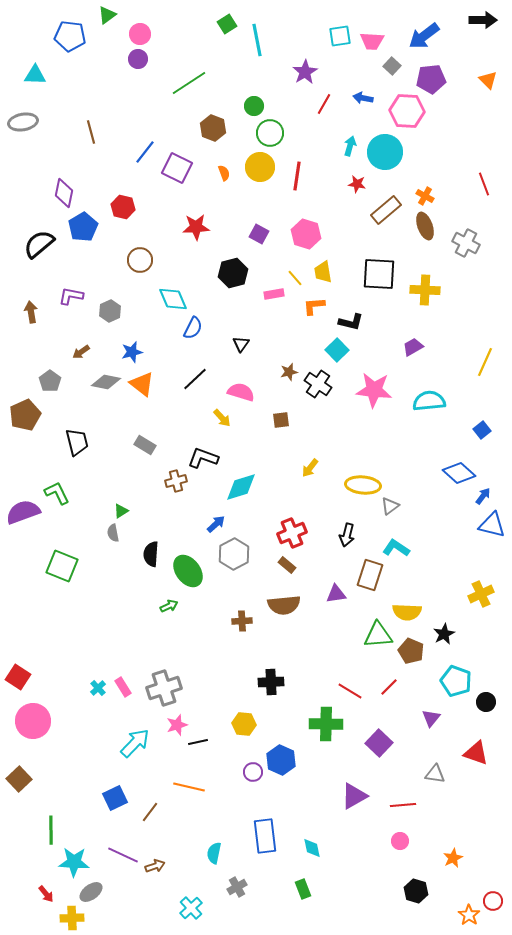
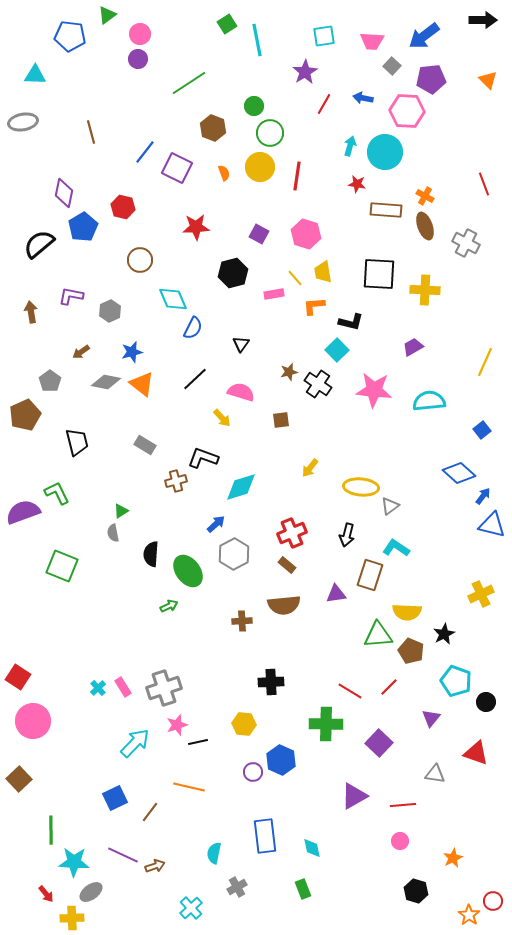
cyan square at (340, 36): moved 16 px left
brown rectangle at (386, 210): rotated 44 degrees clockwise
yellow ellipse at (363, 485): moved 2 px left, 2 px down
